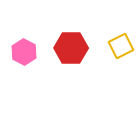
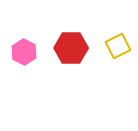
yellow square: moved 3 px left
